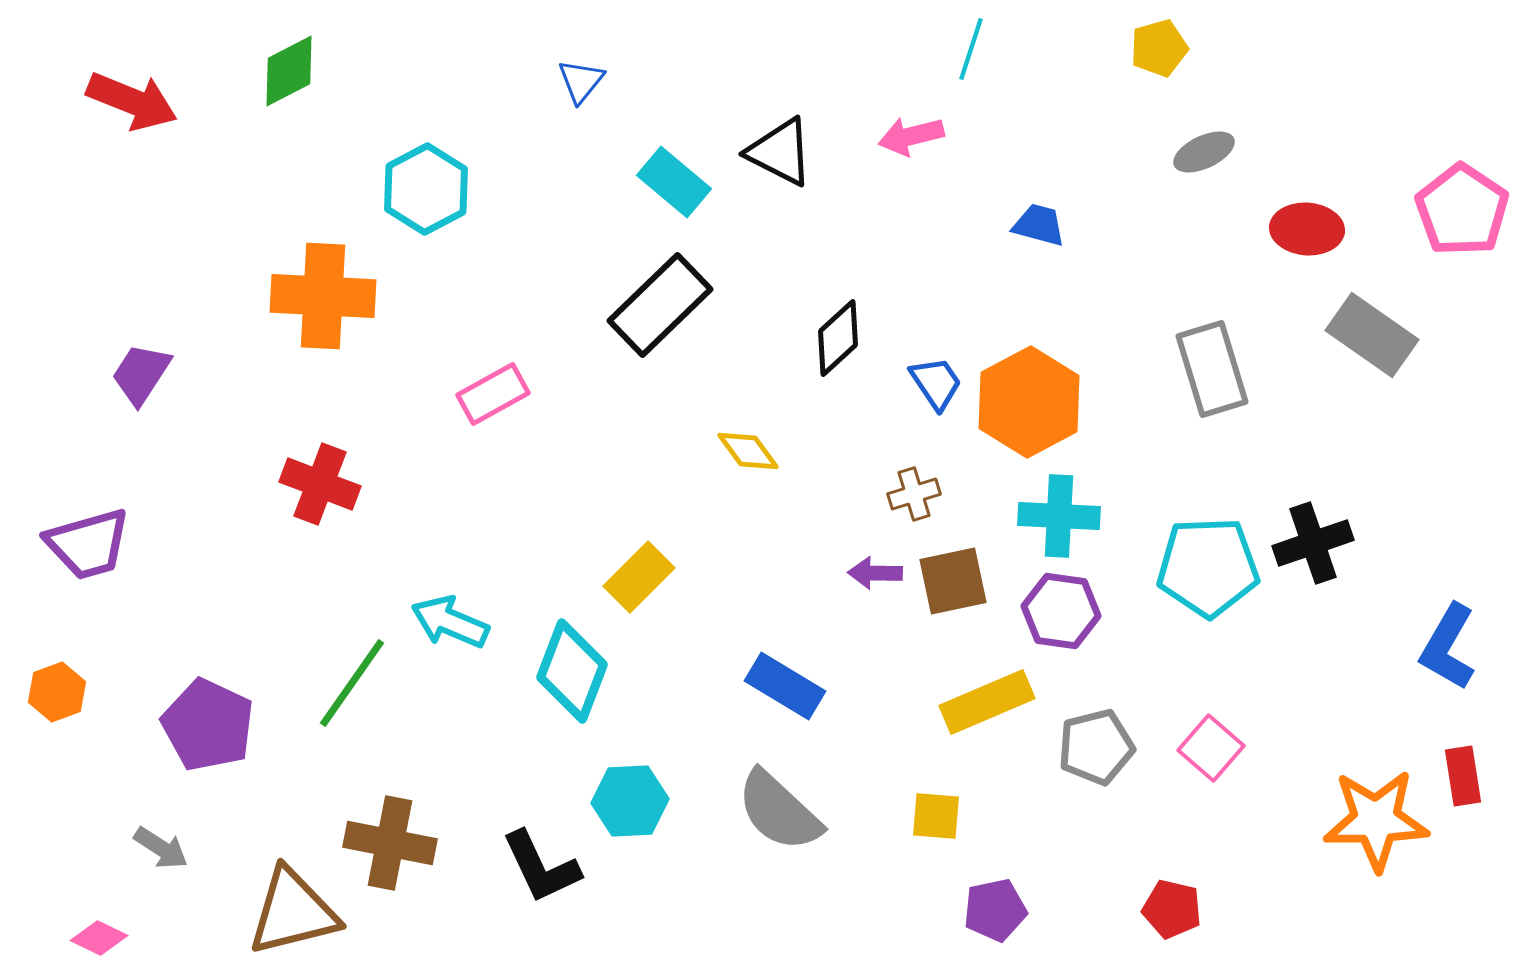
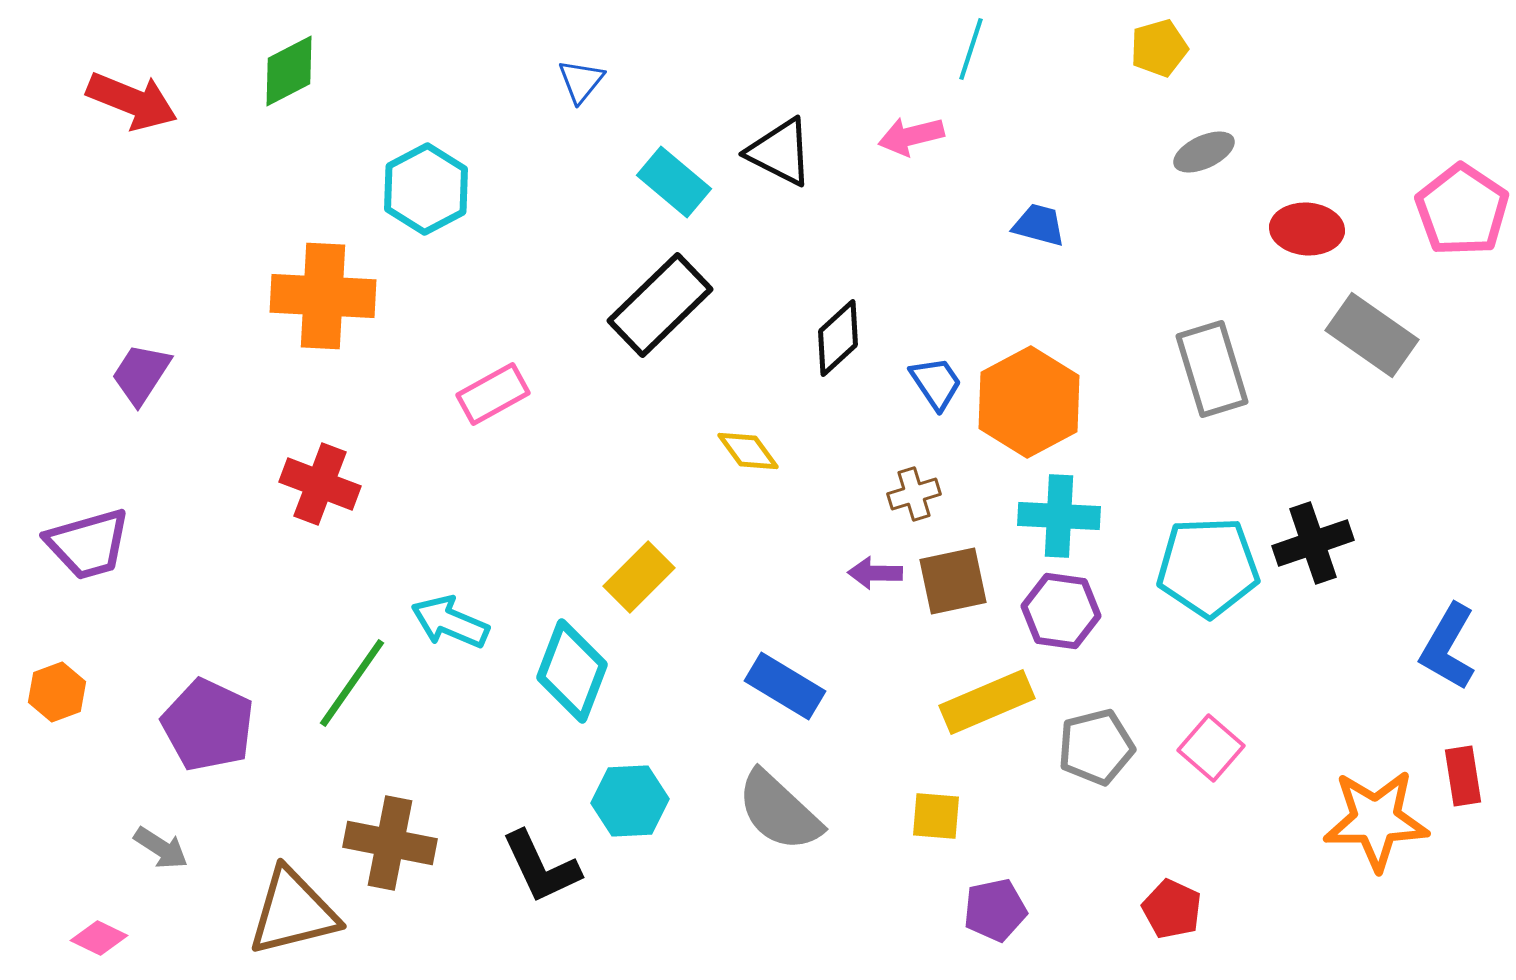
red pentagon at (1172, 909): rotated 12 degrees clockwise
